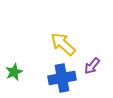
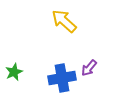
yellow arrow: moved 1 px right, 23 px up
purple arrow: moved 3 px left, 2 px down
